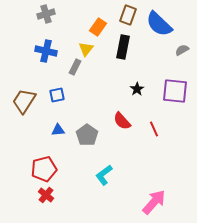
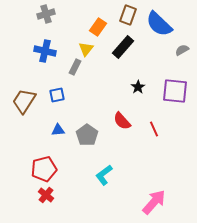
black rectangle: rotated 30 degrees clockwise
blue cross: moved 1 px left
black star: moved 1 px right, 2 px up
